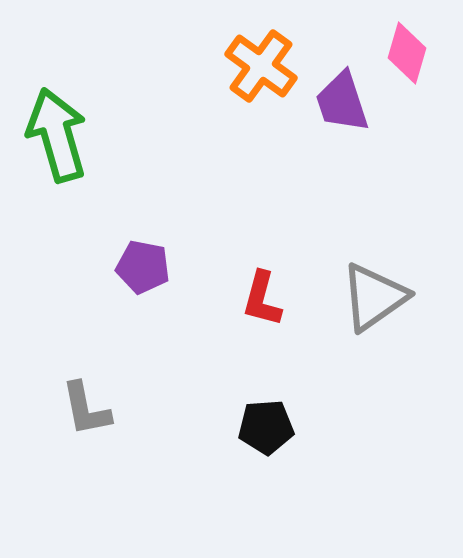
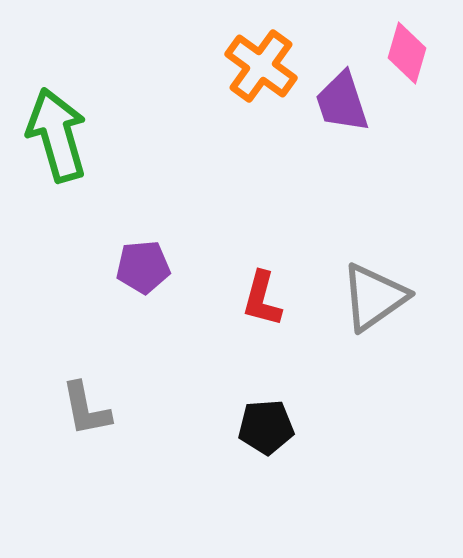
purple pentagon: rotated 16 degrees counterclockwise
